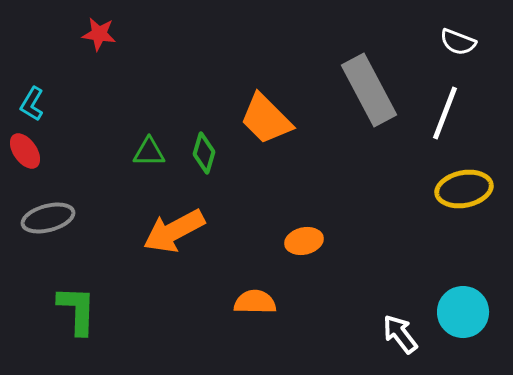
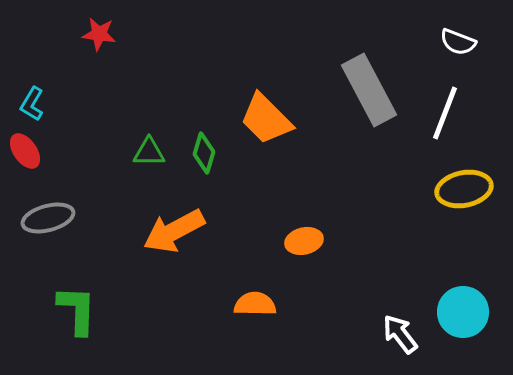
orange semicircle: moved 2 px down
